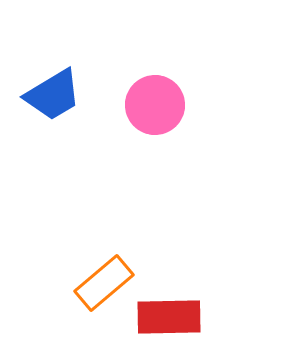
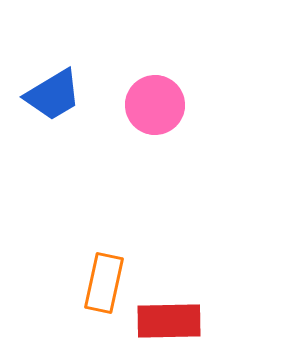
orange rectangle: rotated 38 degrees counterclockwise
red rectangle: moved 4 px down
